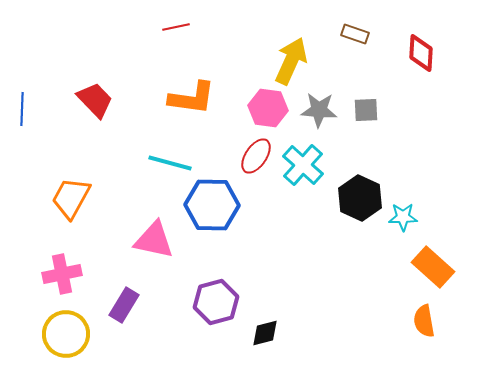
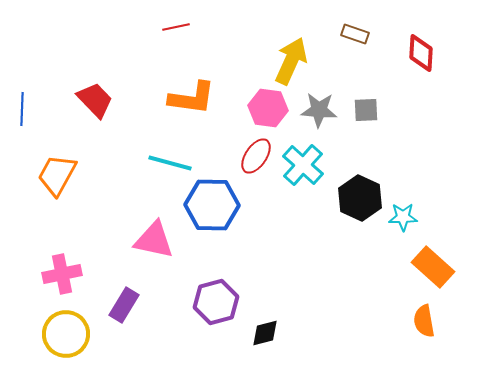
orange trapezoid: moved 14 px left, 23 px up
